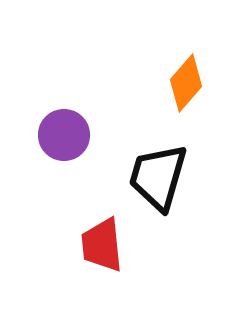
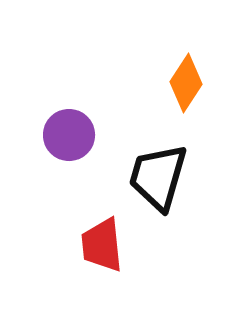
orange diamond: rotated 8 degrees counterclockwise
purple circle: moved 5 px right
